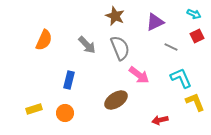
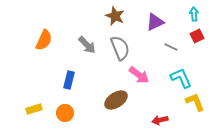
cyan arrow: rotated 120 degrees counterclockwise
